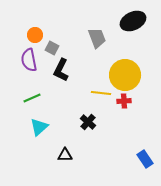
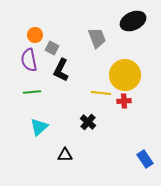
green line: moved 6 px up; rotated 18 degrees clockwise
